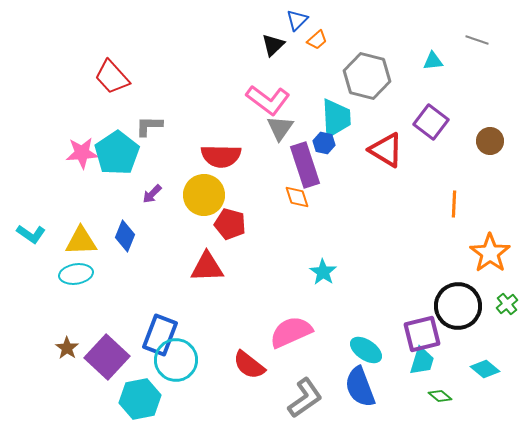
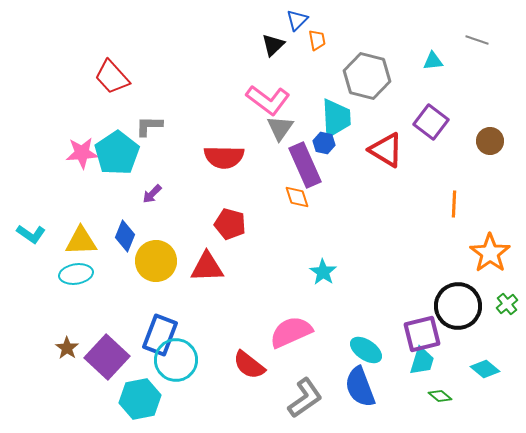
orange trapezoid at (317, 40): rotated 60 degrees counterclockwise
red semicircle at (221, 156): moved 3 px right, 1 px down
purple rectangle at (305, 165): rotated 6 degrees counterclockwise
yellow circle at (204, 195): moved 48 px left, 66 px down
